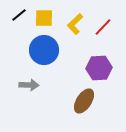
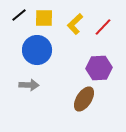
blue circle: moved 7 px left
brown ellipse: moved 2 px up
